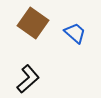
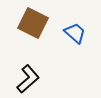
brown square: rotated 8 degrees counterclockwise
